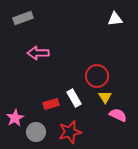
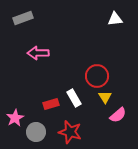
pink semicircle: rotated 114 degrees clockwise
red star: rotated 30 degrees clockwise
